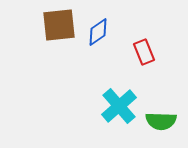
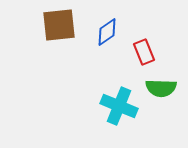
blue diamond: moved 9 px right
cyan cross: rotated 27 degrees counterclockwise
green semicircle: moved 33 px up
